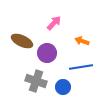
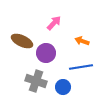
purple circle: moved 1 px left
